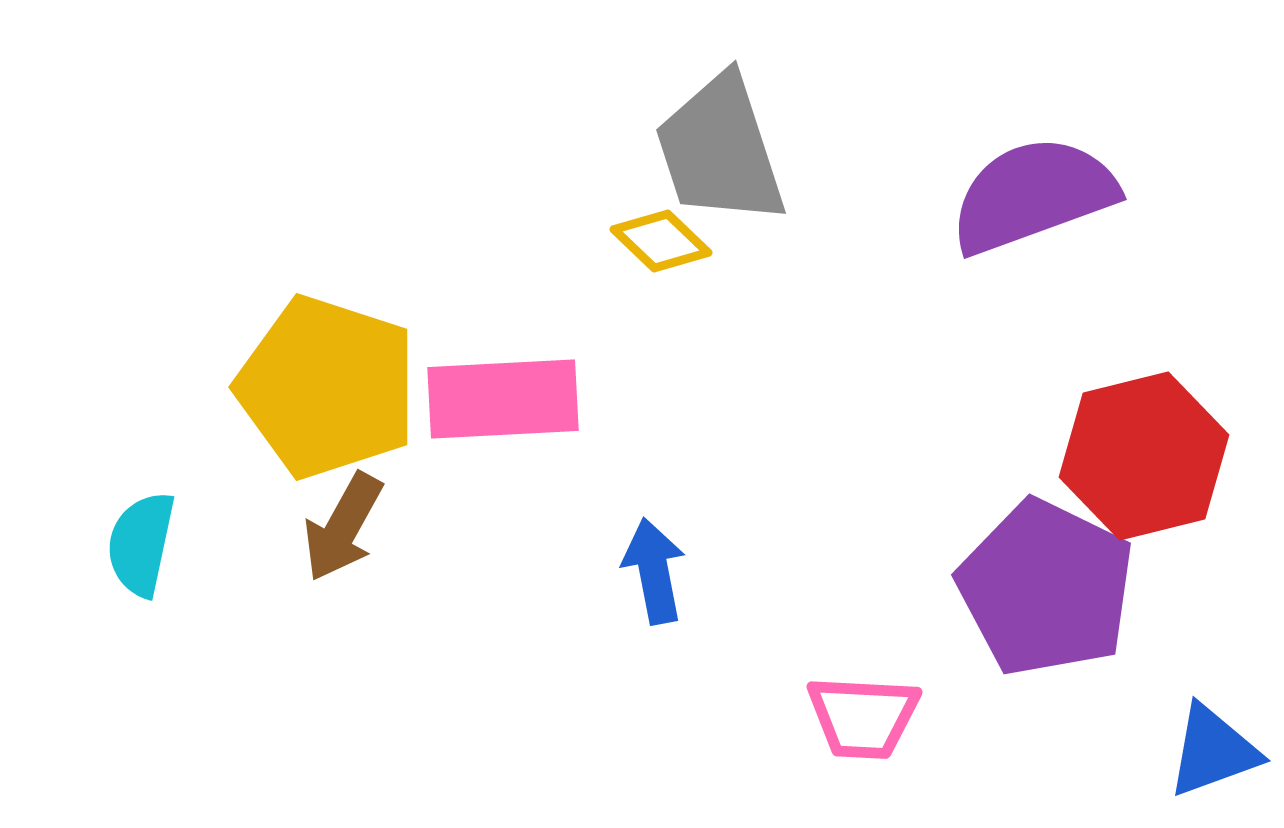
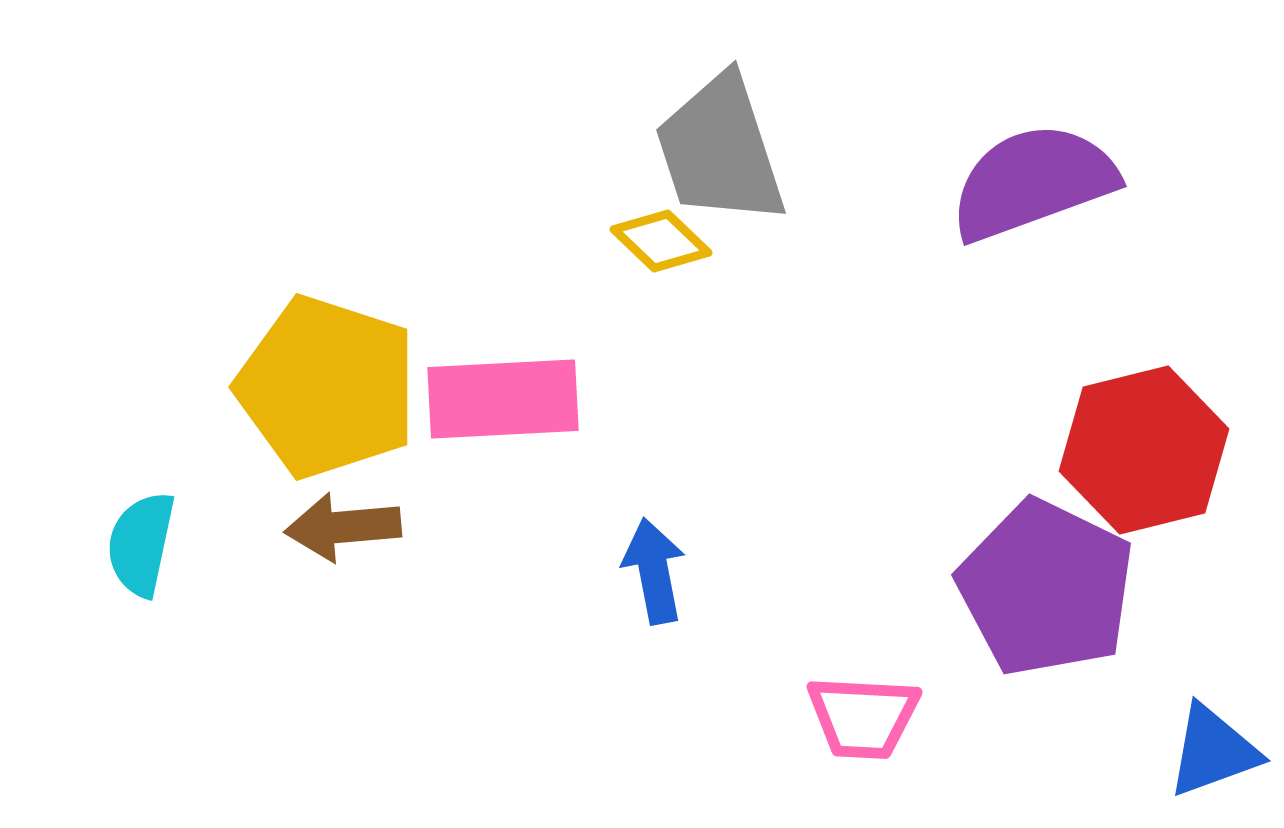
purple semicircle: moved 13 px up
red hexagon: moved 6 px up
brown arrow: rotated 56 degrees clockwise
